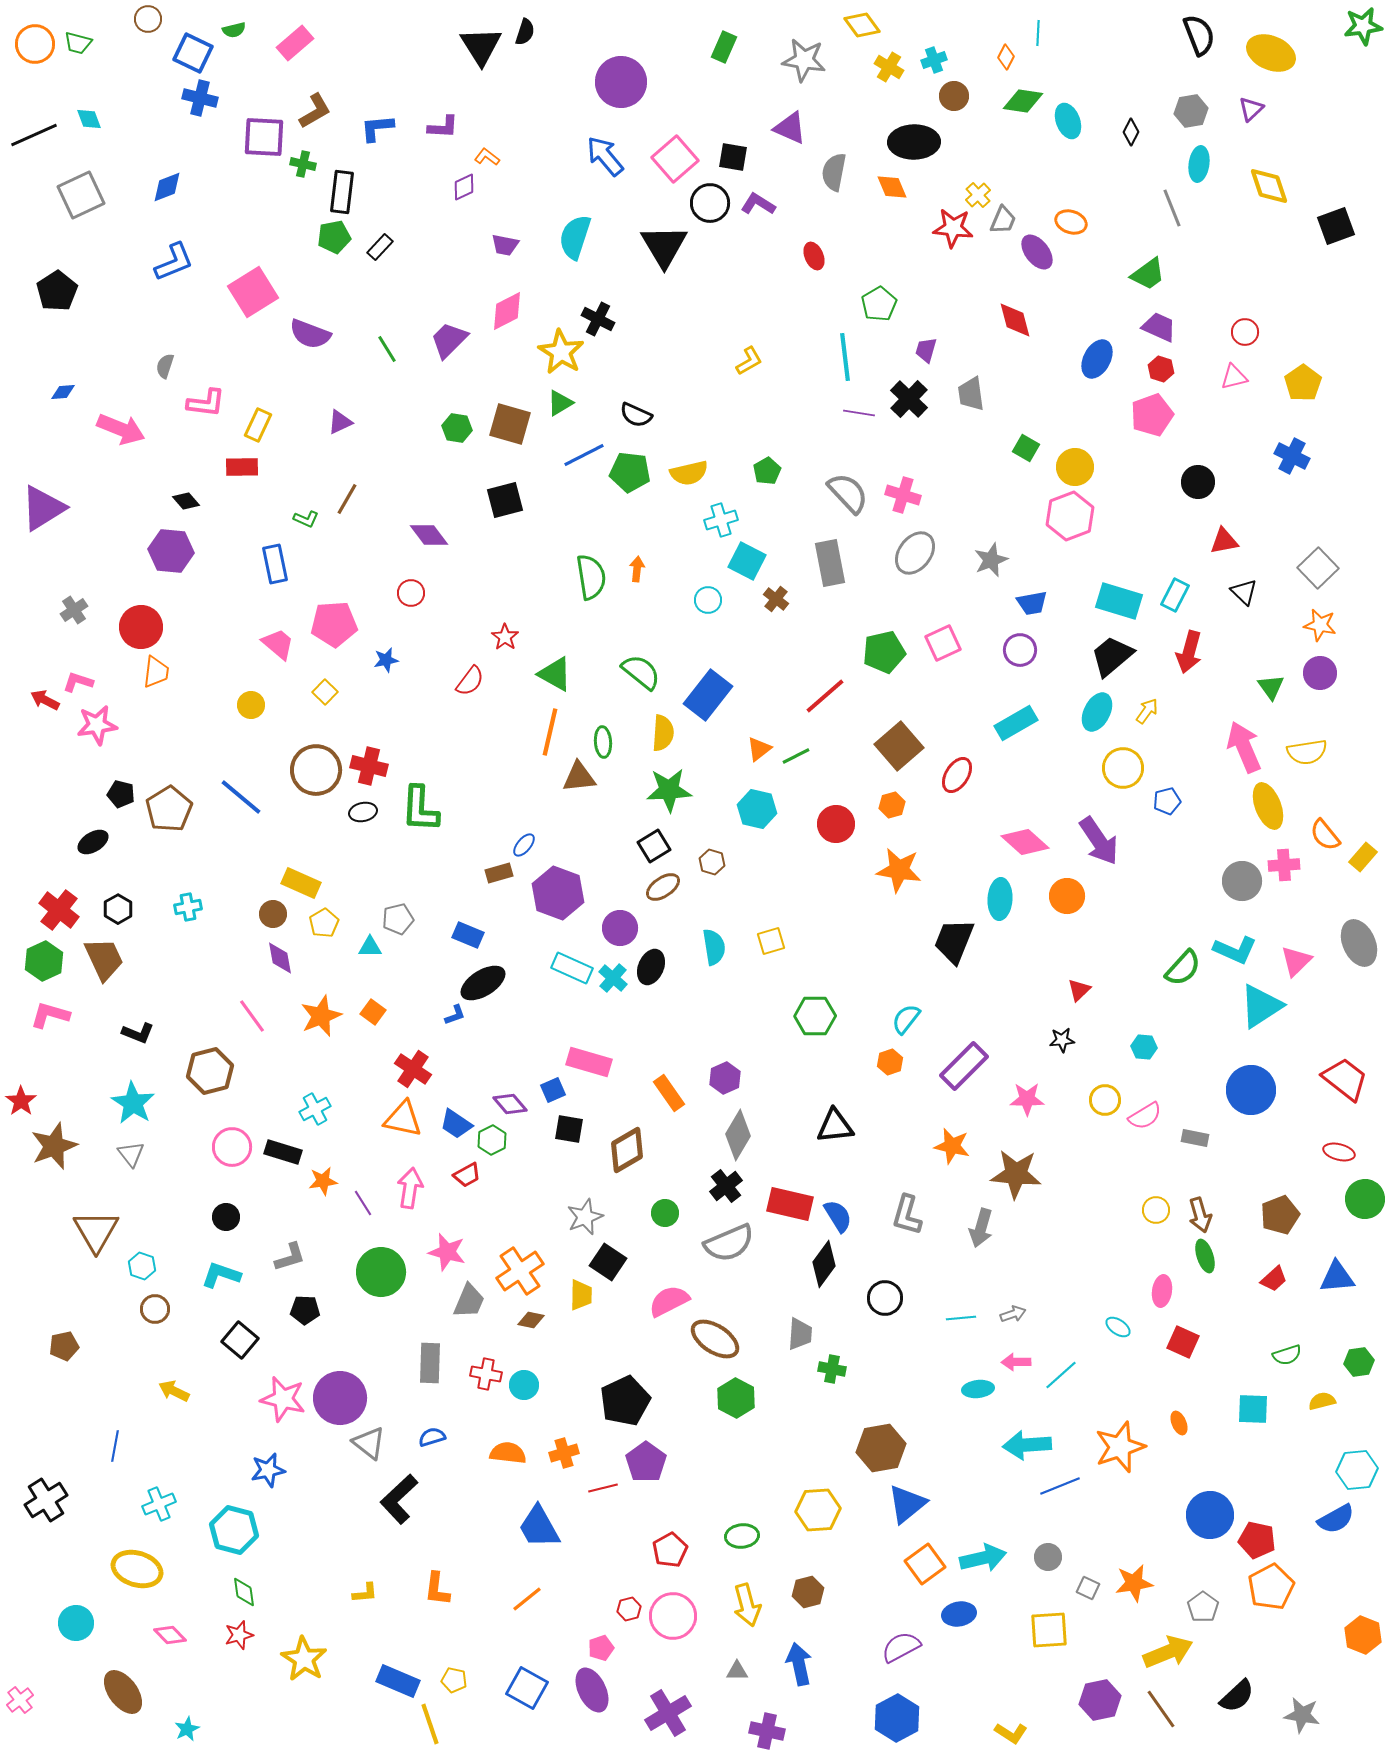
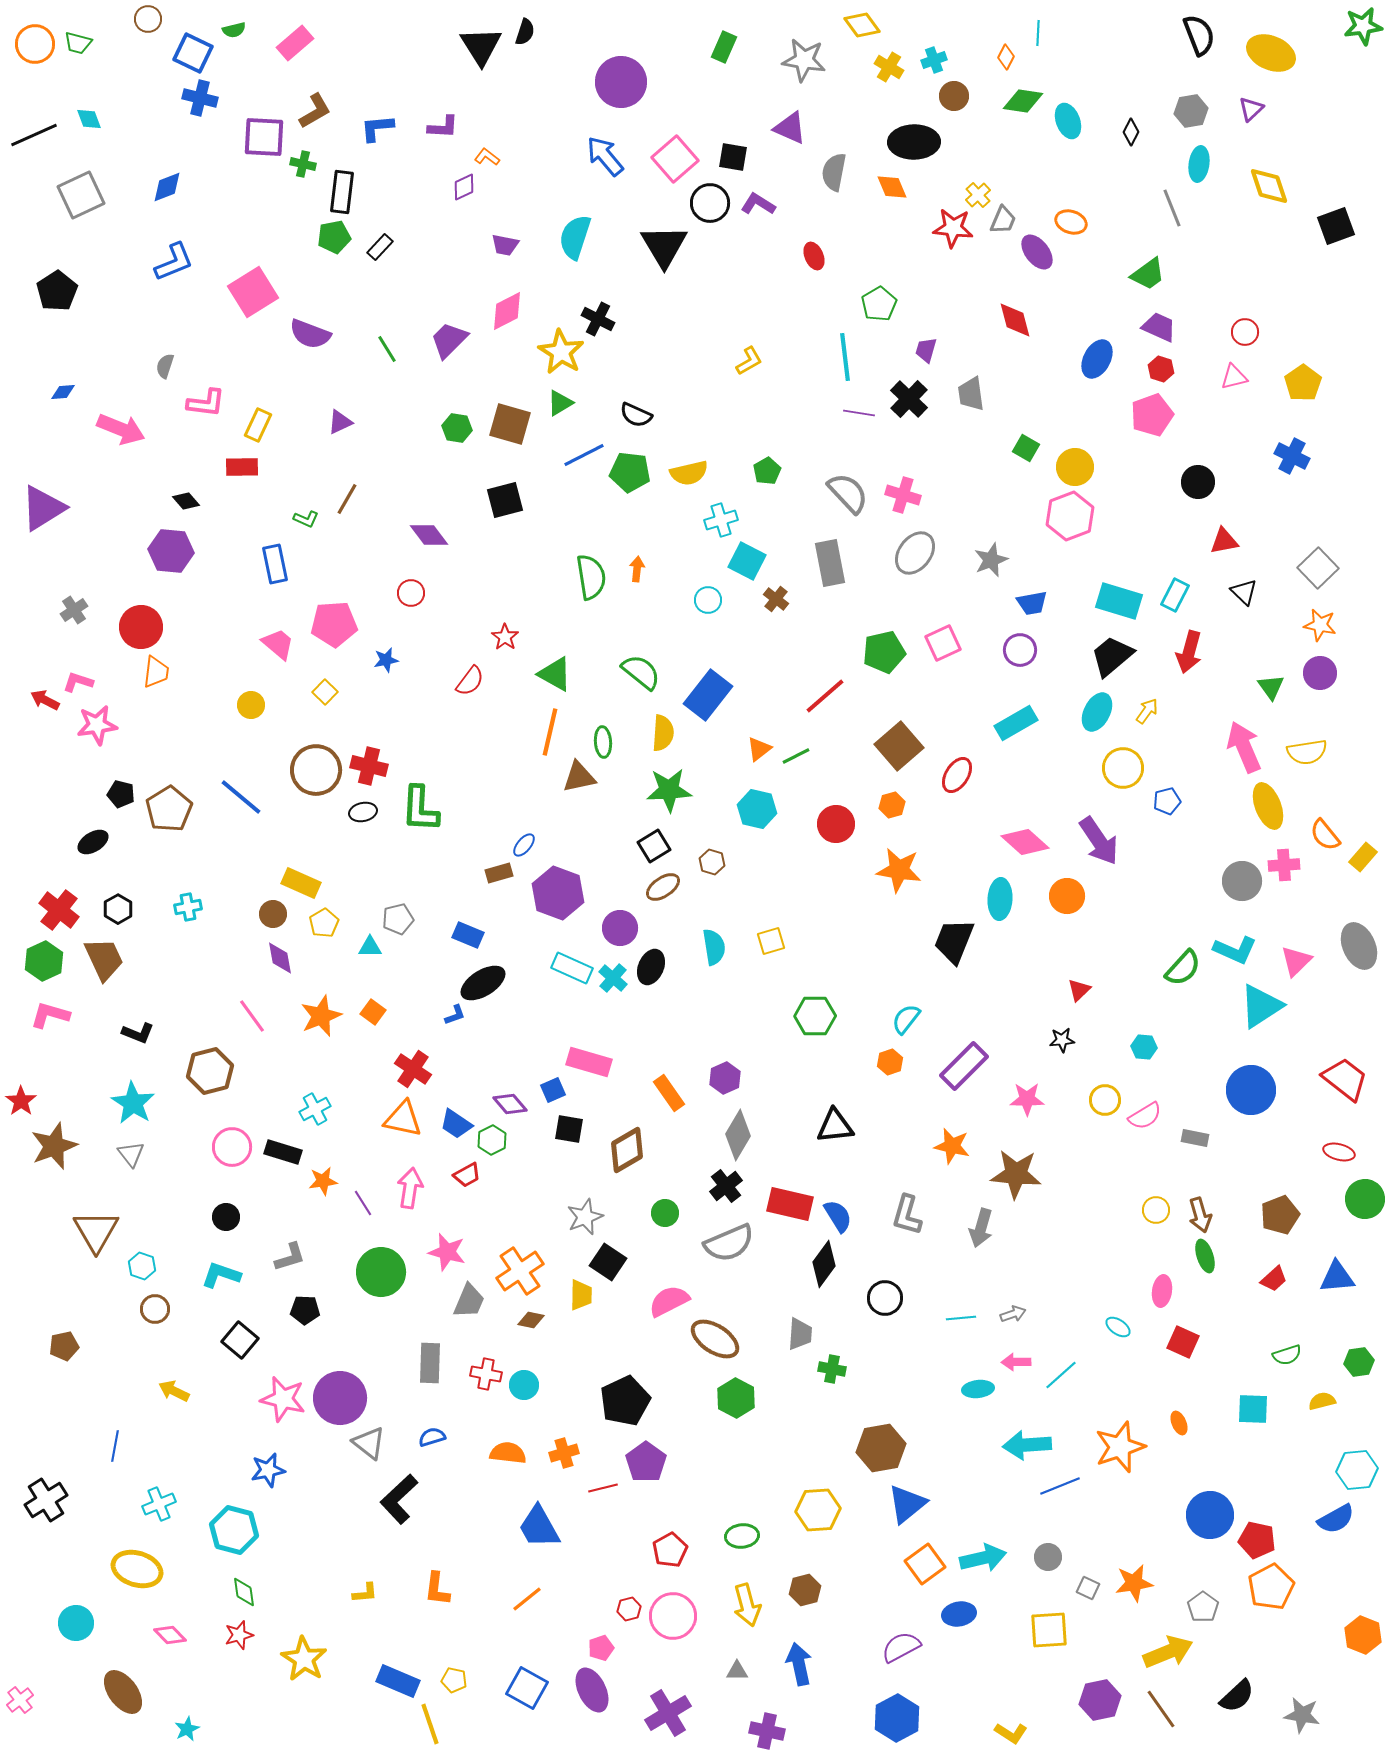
brown triangle at (579, 777): rotated 6 degrees counterclockwise
gray ellipse at (1359, 943): moved 3 px down
brown hexagon at (808, 1592): moved 3 px left, 2 px up
